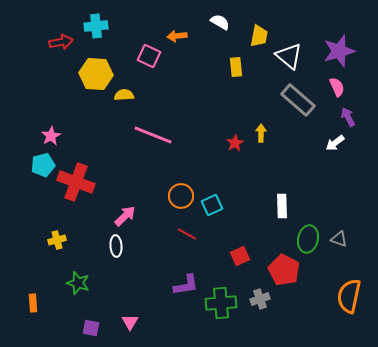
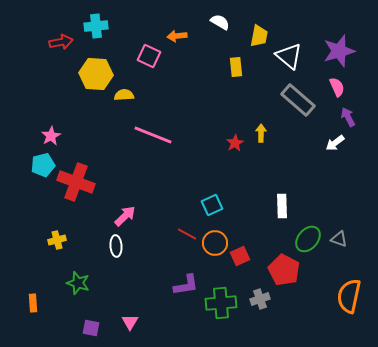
orange circle: moved 34 px right, 47 px down
green ellipse: rotated 28 degrees clockwise
